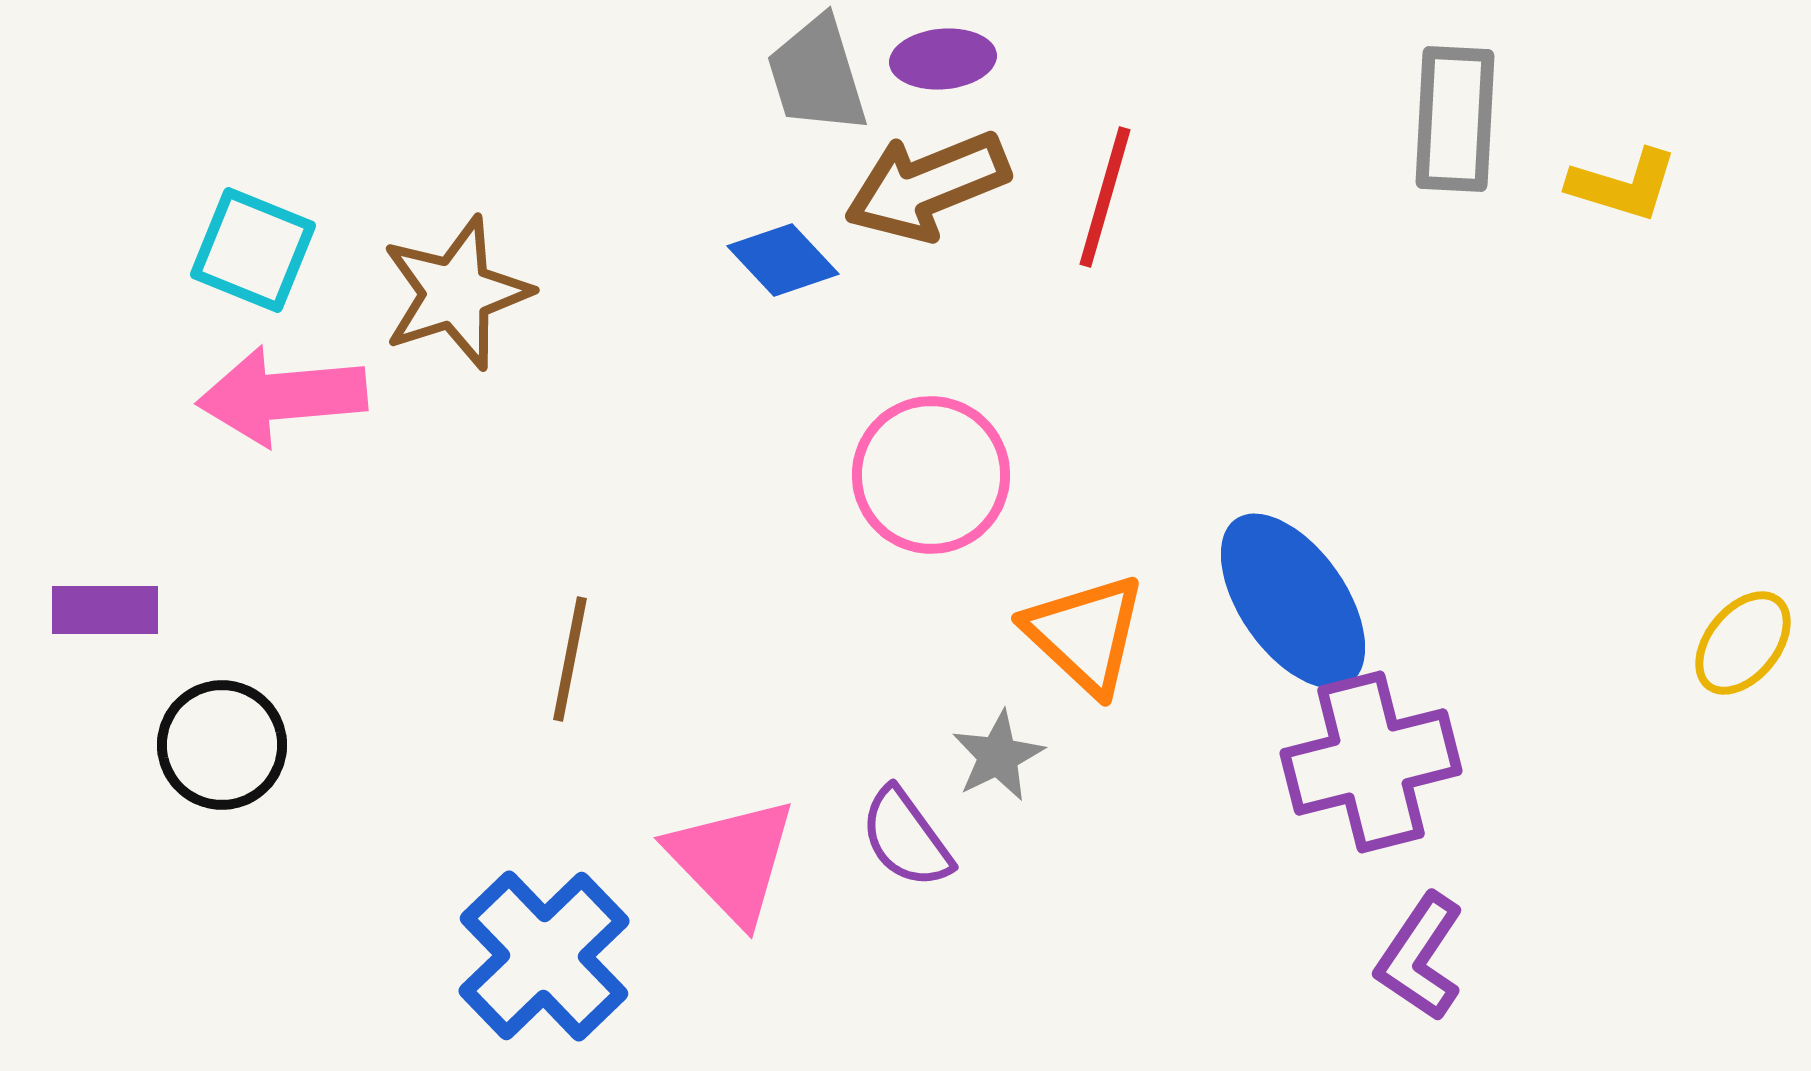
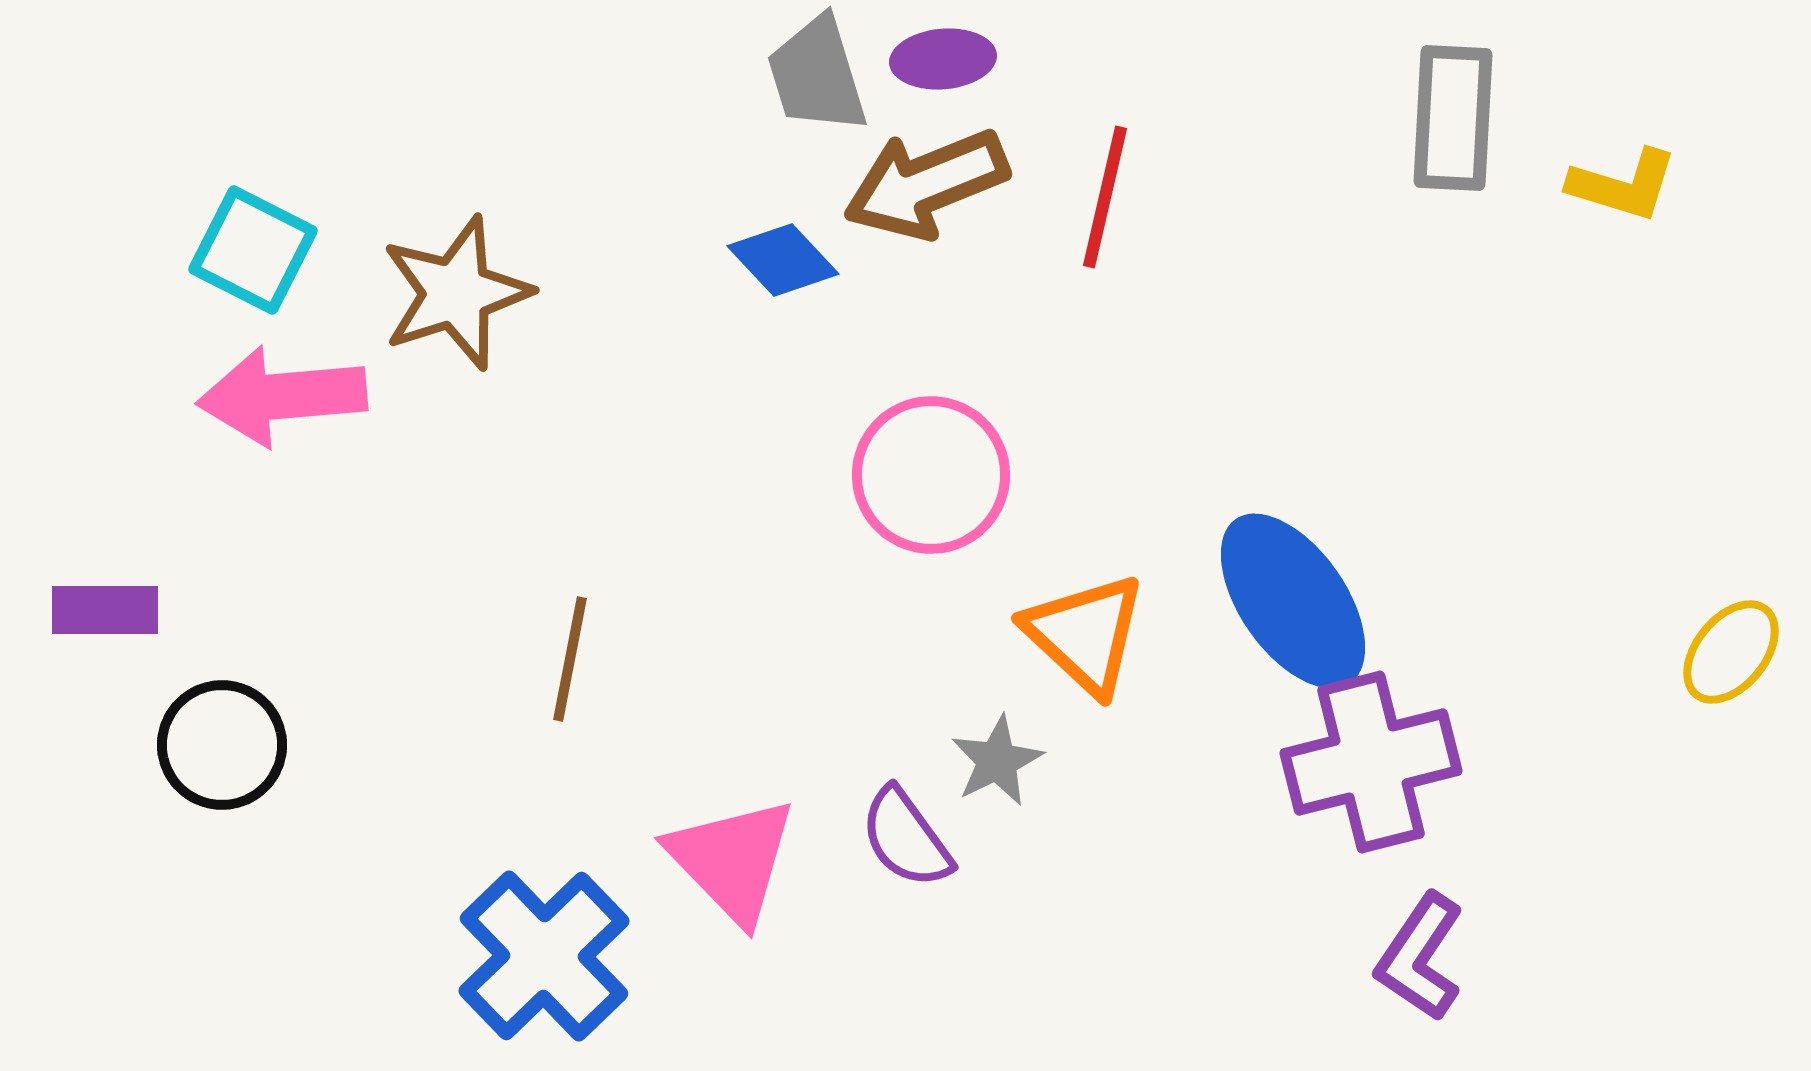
gray rectangle: moved 2 px left, 1 px up
brown arrow: moved 1 px left, 2 px up
red line: rotated 3 degrees counterclockwise
cyan square: rotated 5 degrees clockwise
yellow ellipse: moved 12 px left, 9 px down
gray star: moved 1 px left, 5 px down
